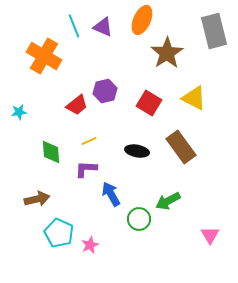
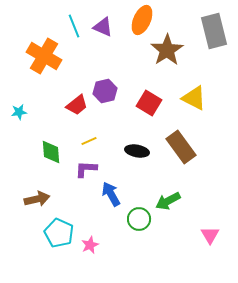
brown star: moved 3 px up
